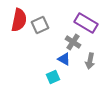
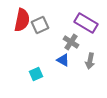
red semicircle: moved 3 px right
gray cross: moved 2 px left
blue triangle: moved 1 px left, 1 px down
cyan square: moved 17 px left, 3 px up
